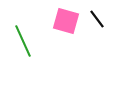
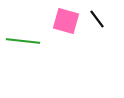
green line: rotated 60 degrees counterclockwise
